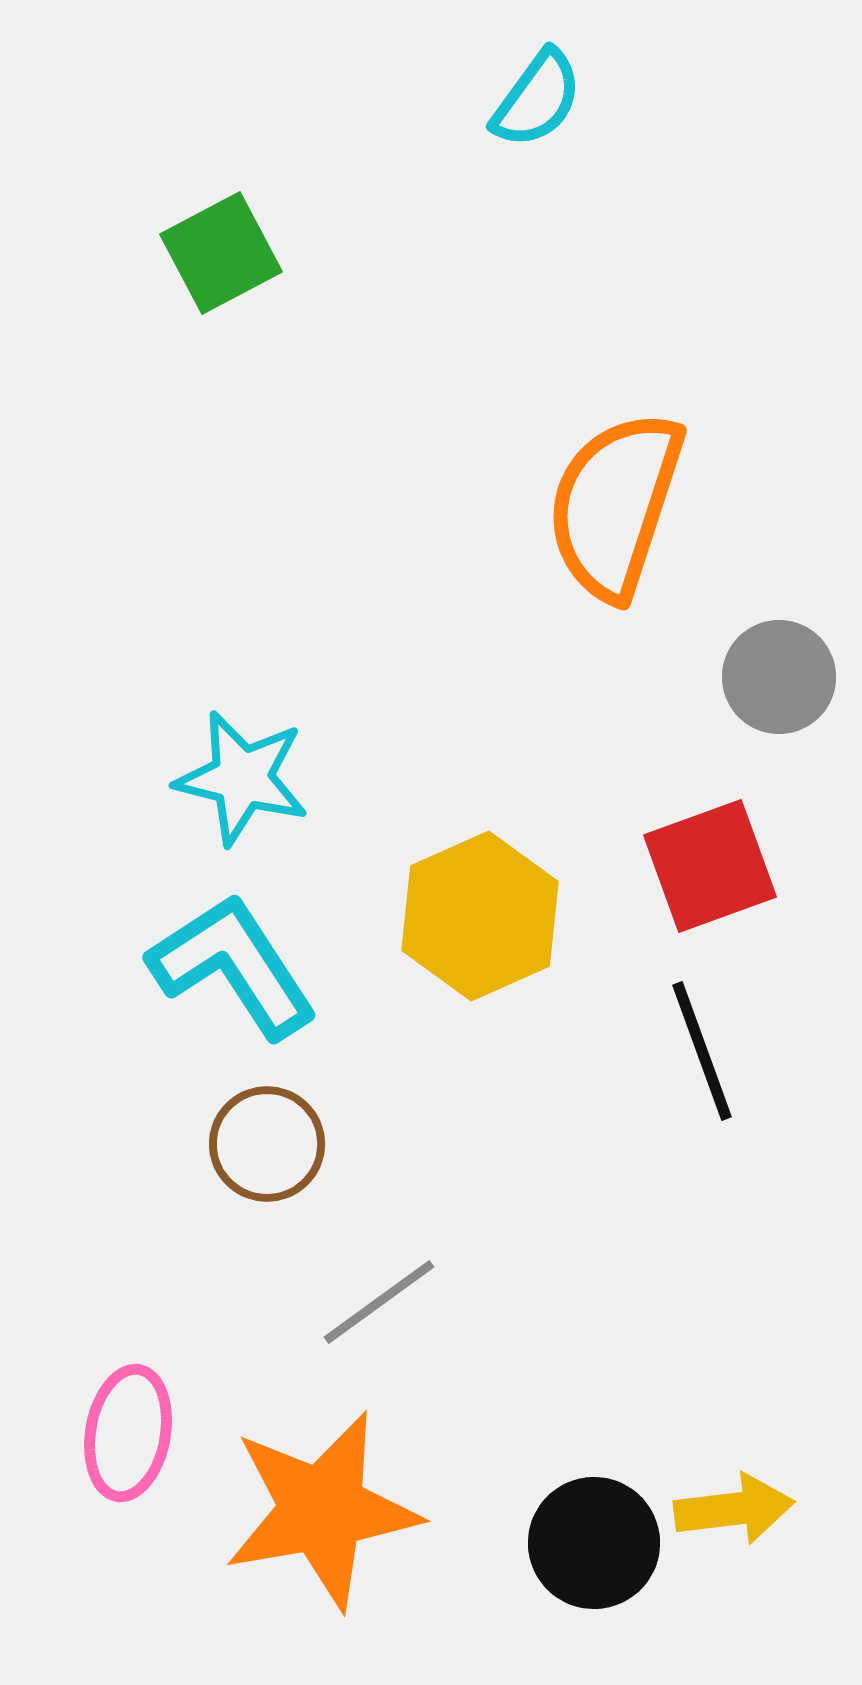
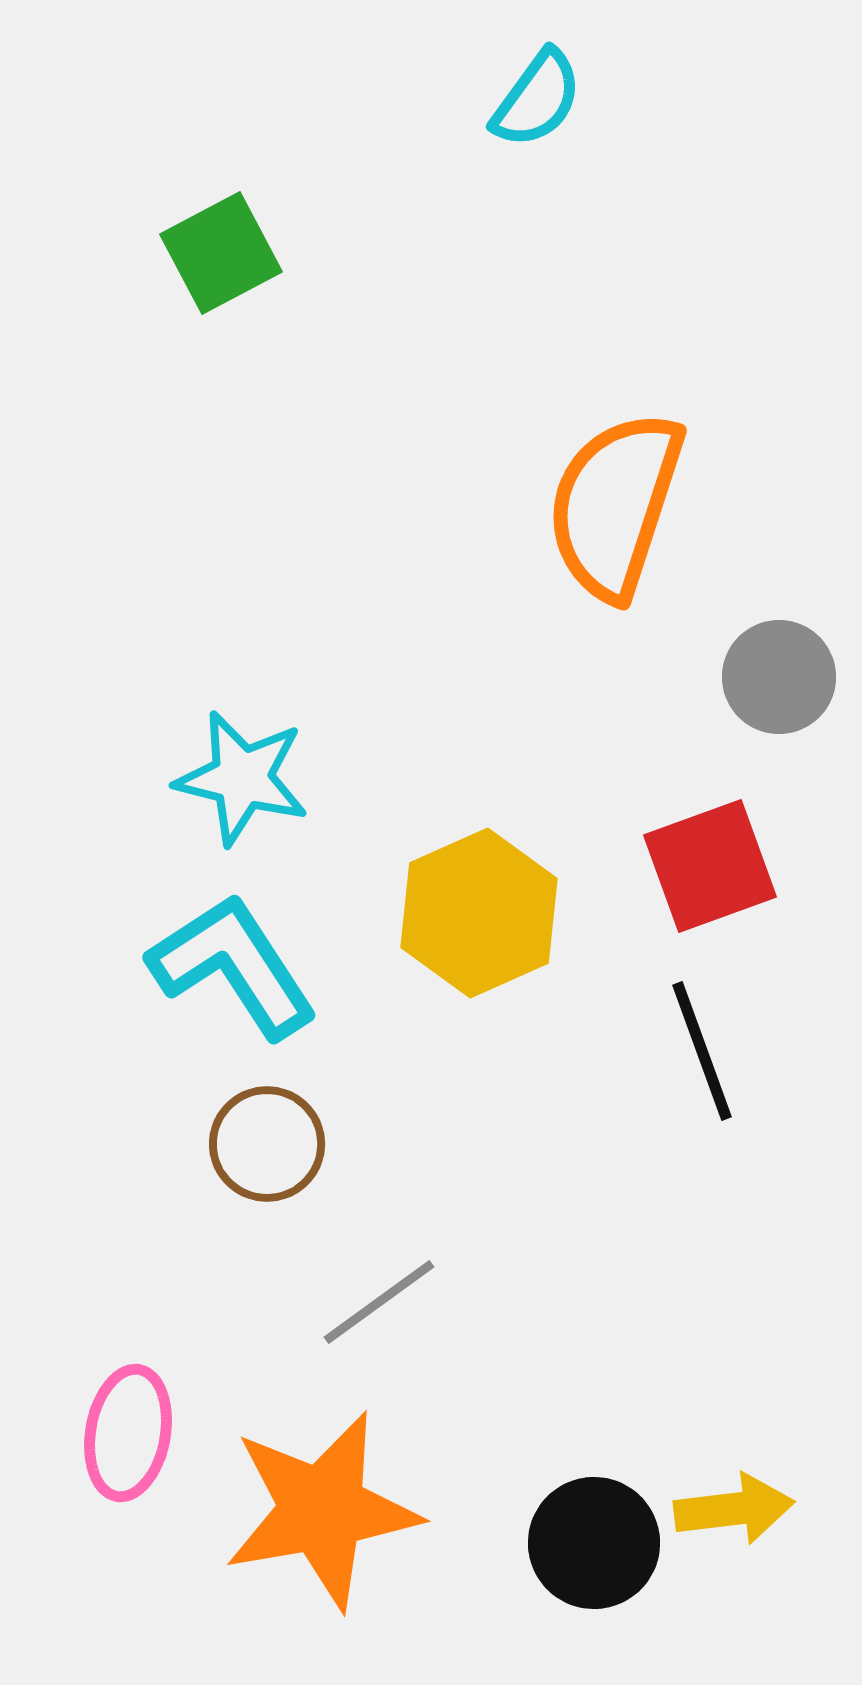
yellow hexagon: moved 1 px left, 3 px up
